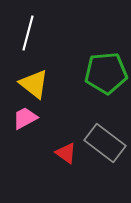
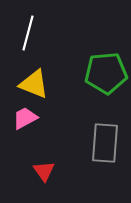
yellow triangle: rotated 16 degrees counterclockwise
gray rectangle: rotated 57 degrees clockwise
red triangle: moved 22 px left, 18 px down; rotated 20 degrees clockwise
